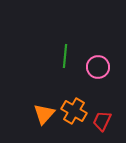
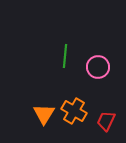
orange triangle: rotated 10 degrees counterclockwise
red trapezoid: moved 4 px right
